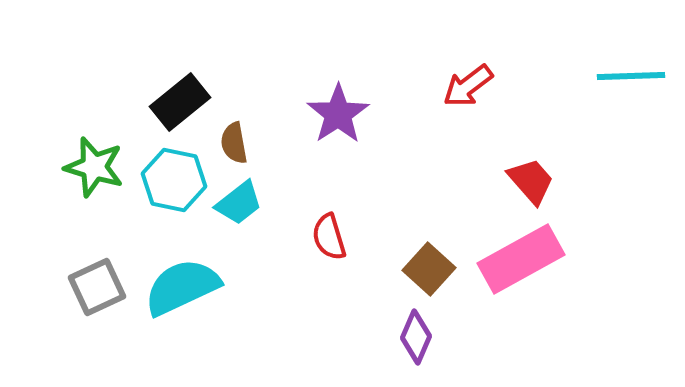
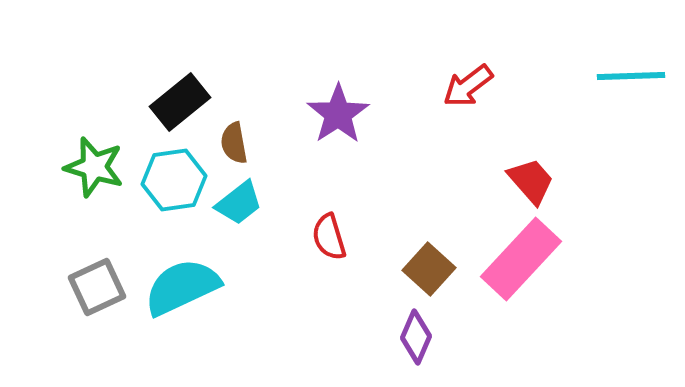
cyan hexagon: rotated 20 degrees counterclockwise
pink rectangle: rotated 18 degrees counterclockwise
